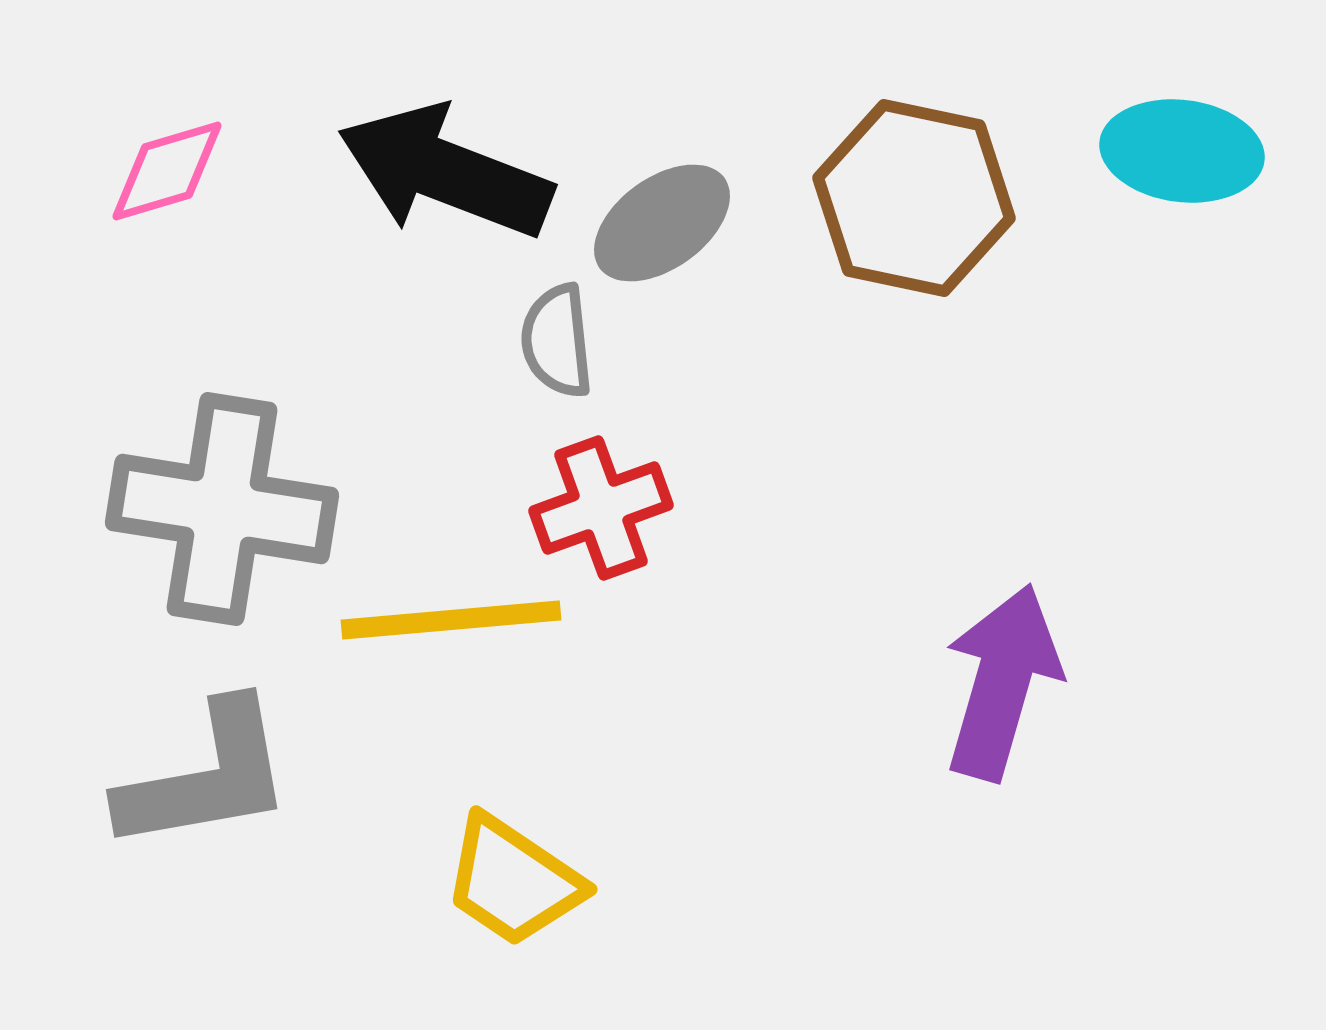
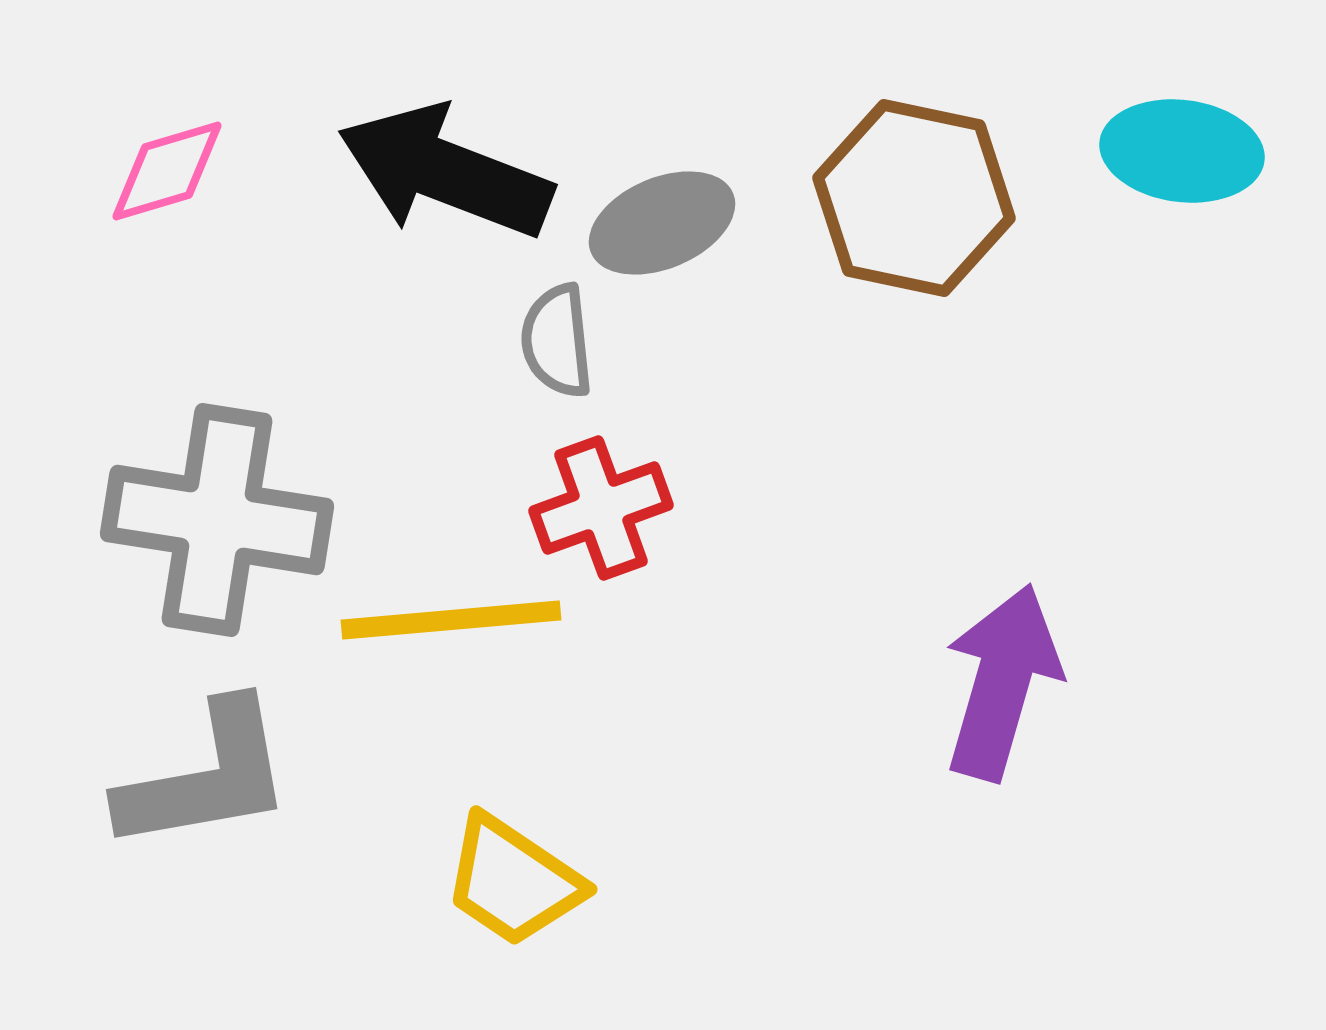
gray ellipse: rotated 13 degrees clockwise
gray cross: moved 5 px left, 11 px down
